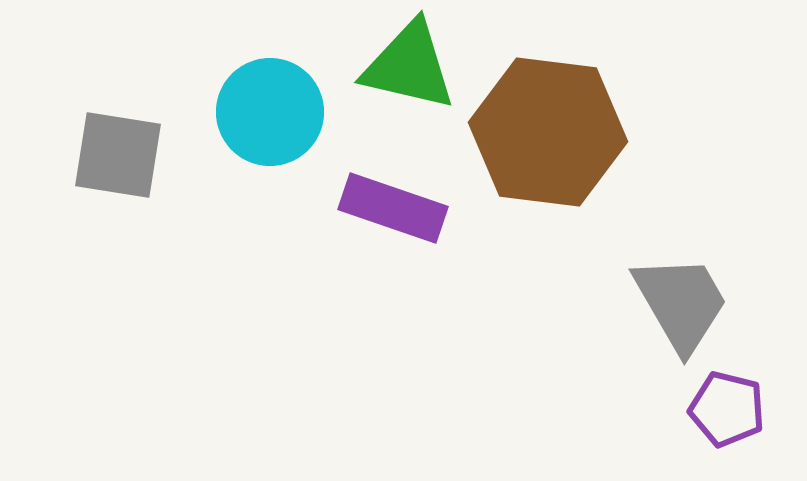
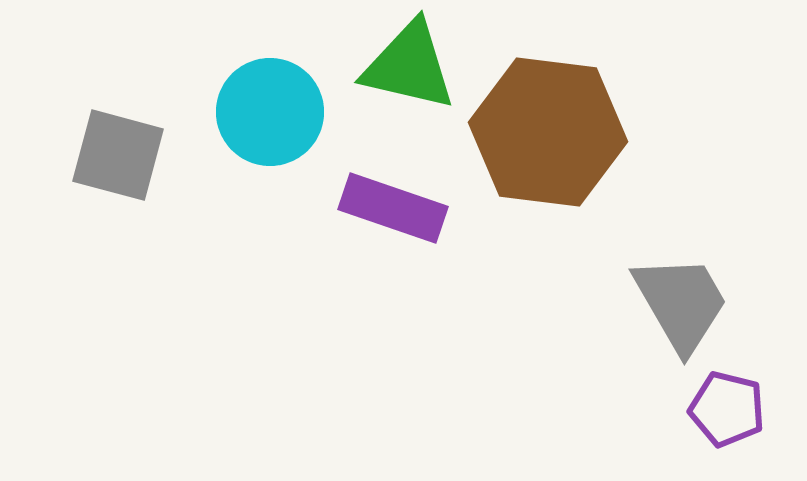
gray square: rotated 6 degrees clockwise
